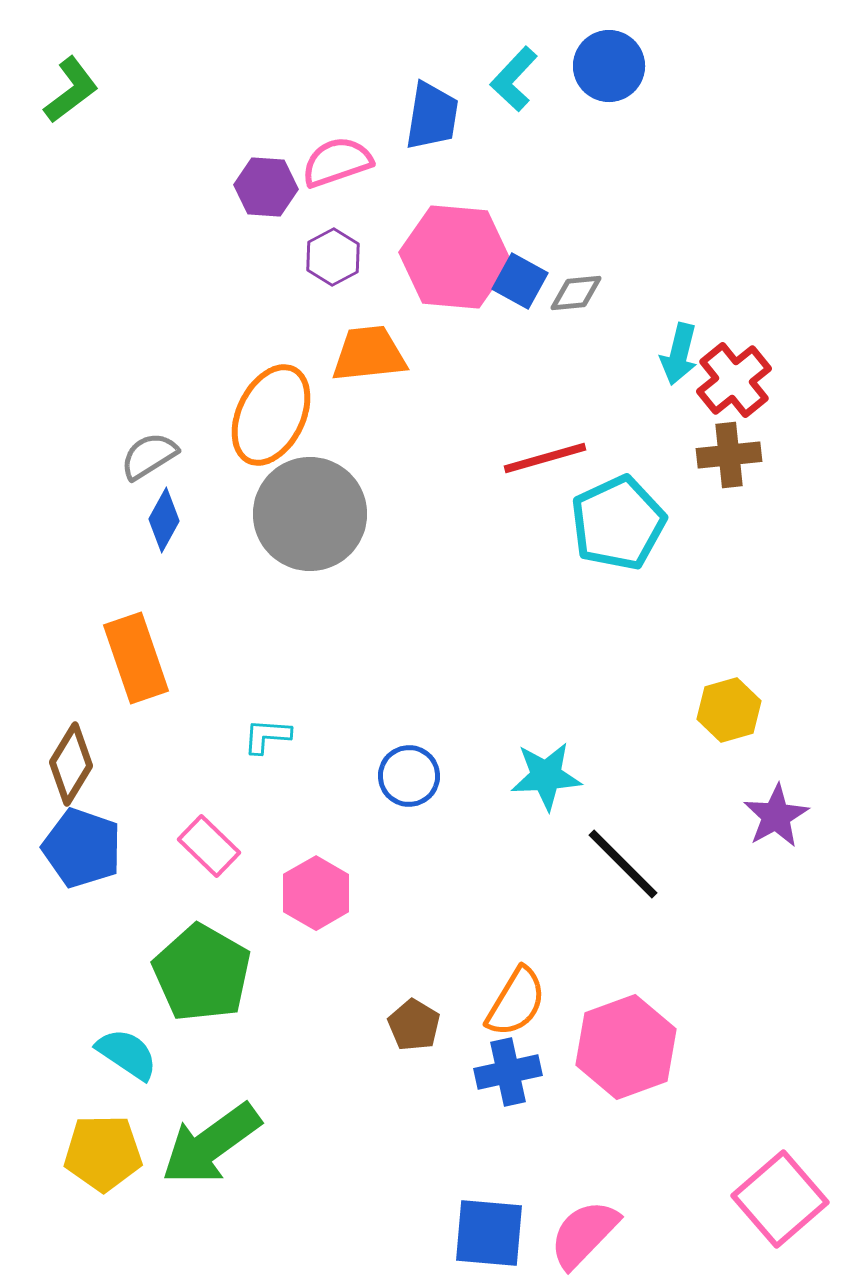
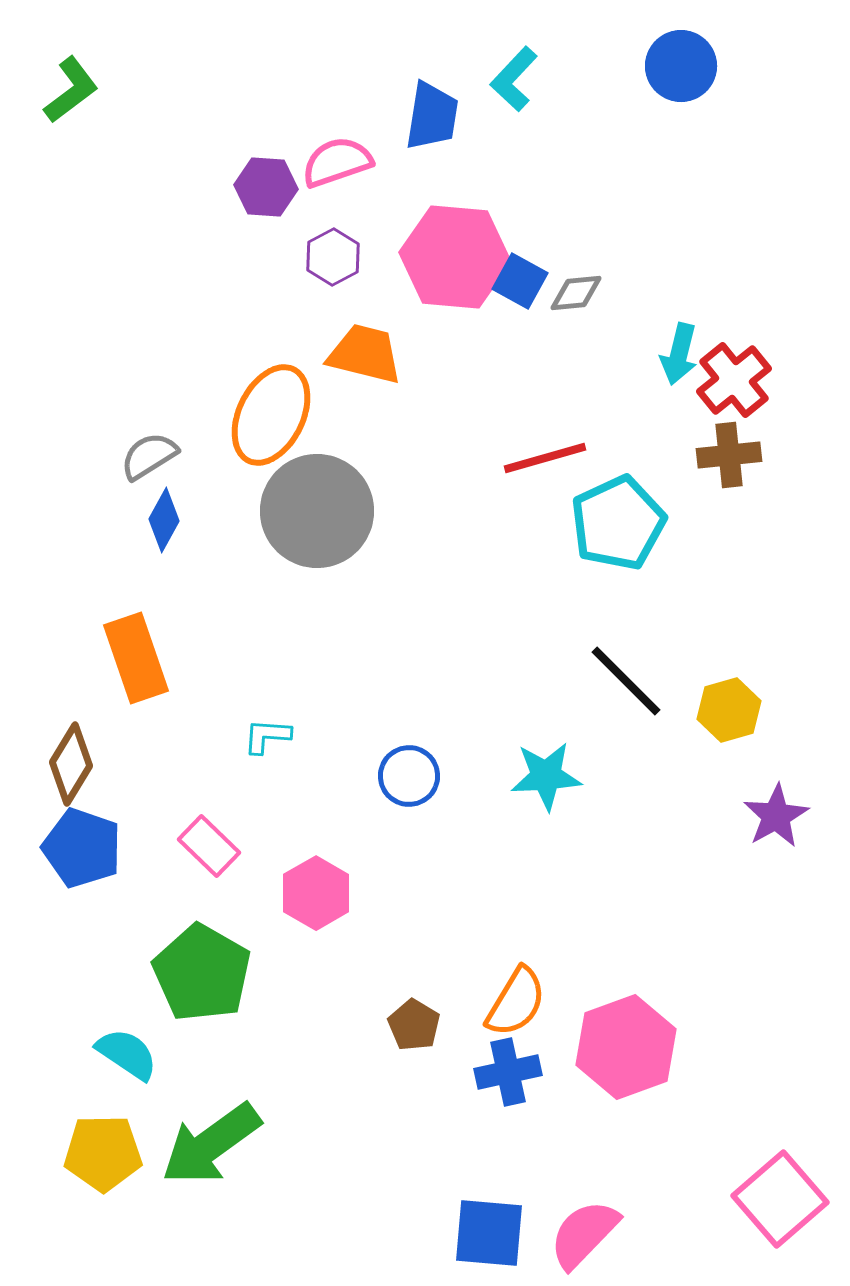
blue circle at (609, 66): moved 72 px right
orange trapezoid at (369, 354): moved 4 px left; rotated 20 degrees clockwise
gray circle at (310, 514): moved 7 px right, 3 px up
black line at (623, 864): moved 3 px right, 183 px up
